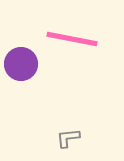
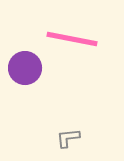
purple circle: moved 4 px right, 4 px down
